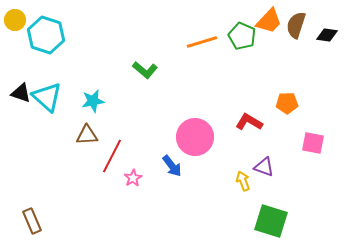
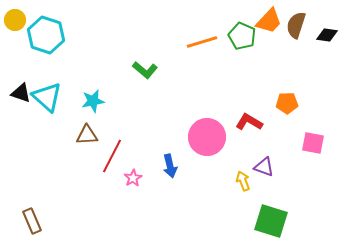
pink circle: moved 12 px right
blue arrow: moved 2 px left; rotated 25 degrees clockwise
